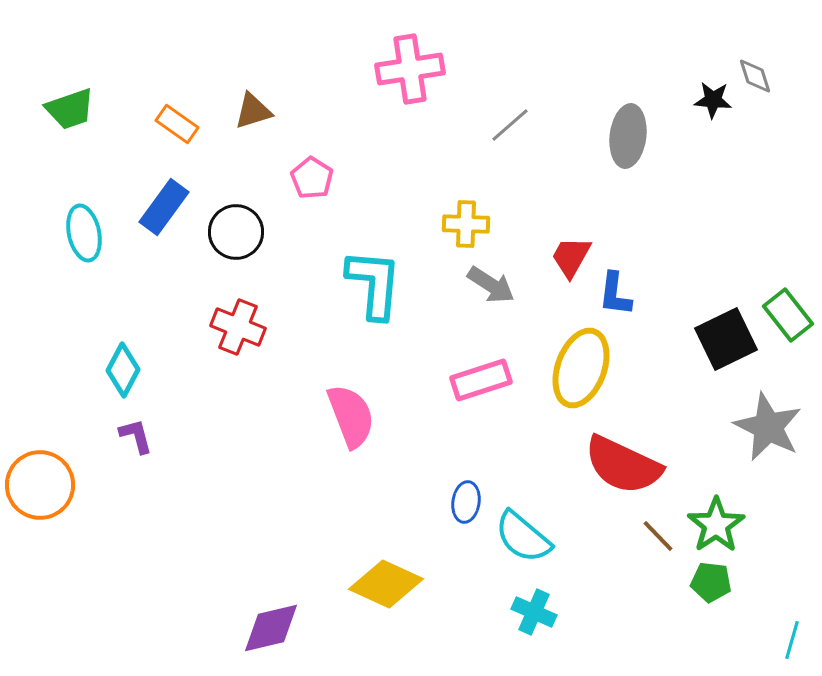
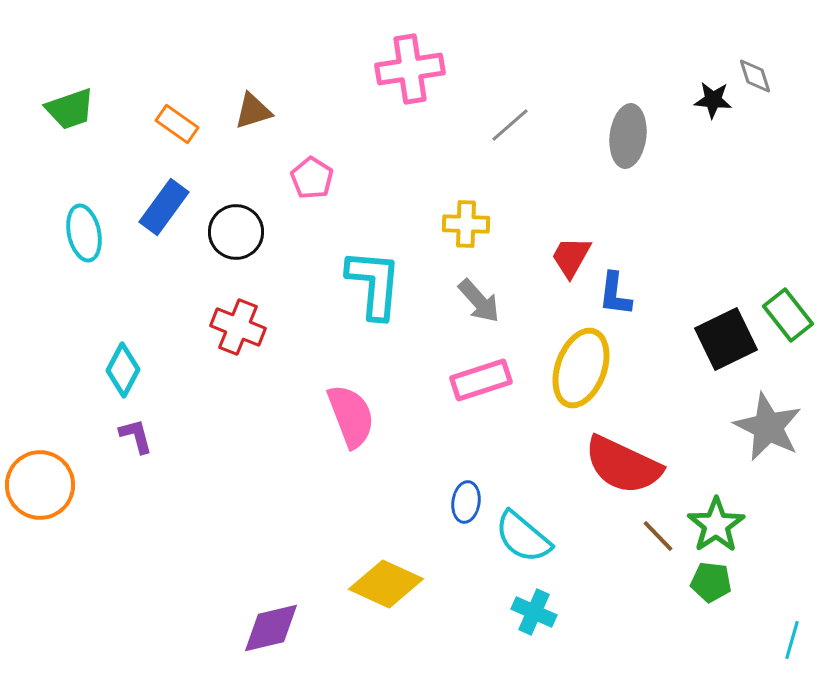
gray arrow: moved 12 px left, 16 px down; rotated 15 degrees clockwise
